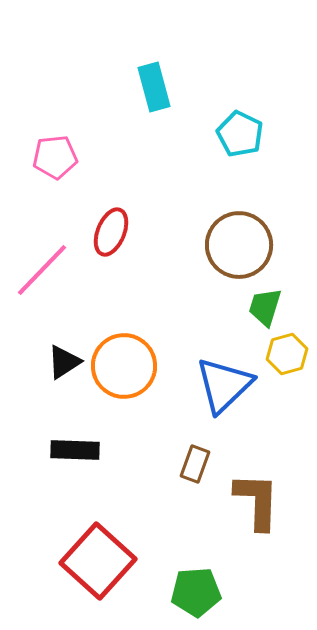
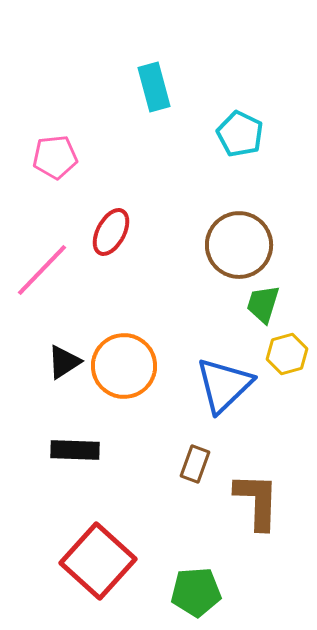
red ellipse: rotated 6 degrees clockwise
green trapezoid: moved 2 px left, 3 px up
